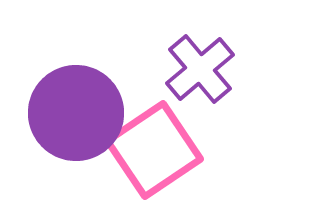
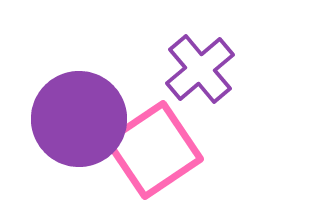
purple circle: moved 3 px right, 6 px down
